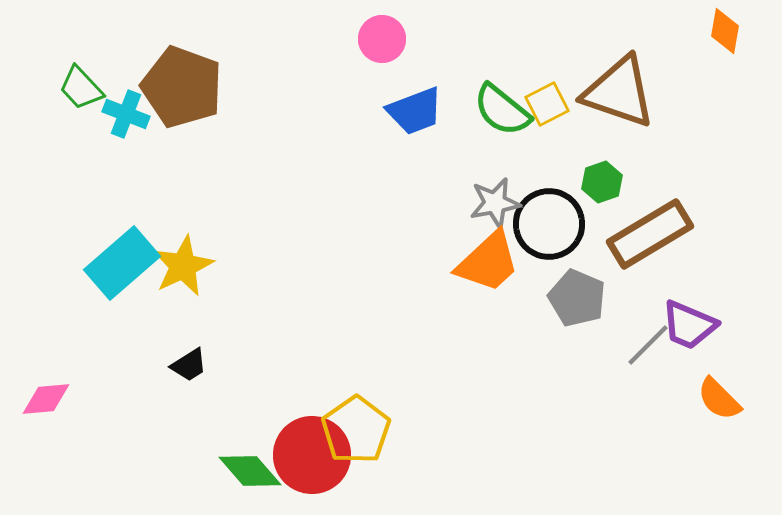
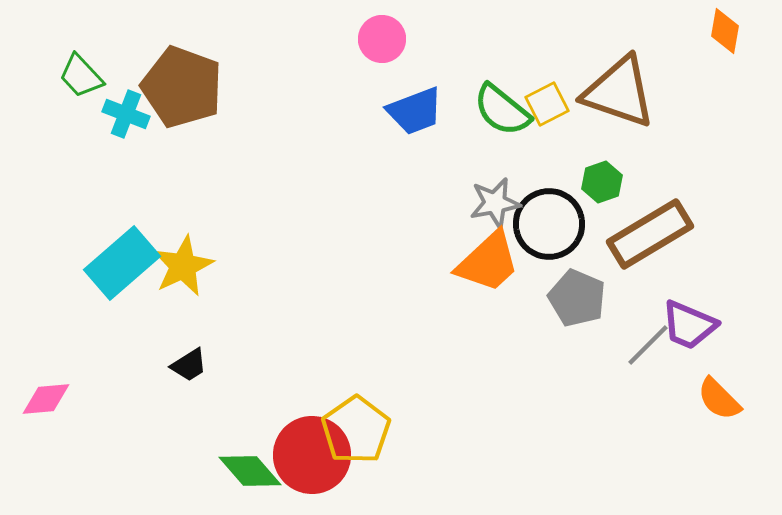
green trapezoid: moved 12 px up
